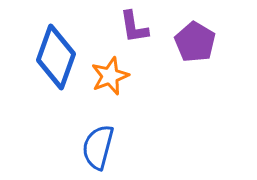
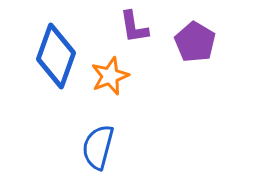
blue diamond: moved 1 px up
